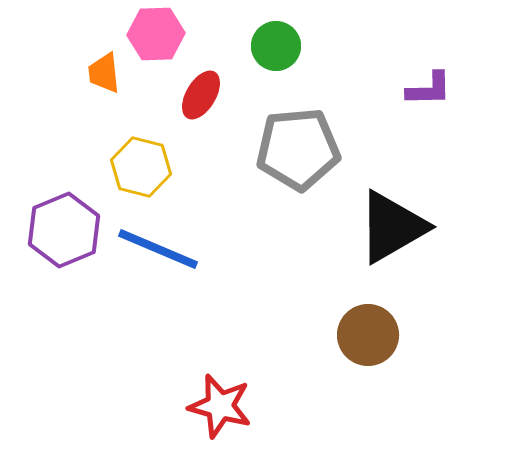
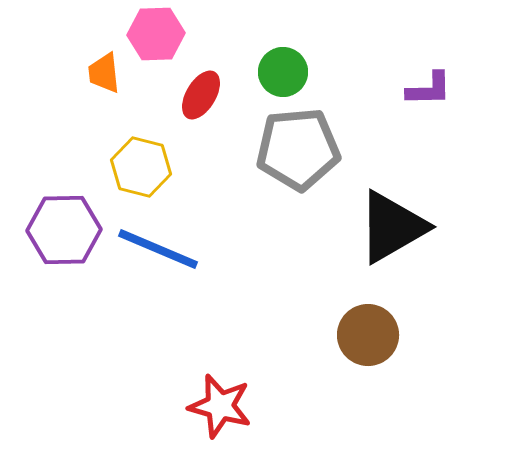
green circle: moved 7 px right, 26 px down
purple hexagon: rotated 22 degrees clockwise
